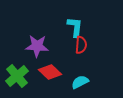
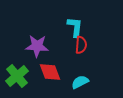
red diamond: rotated 25 degrees clockwise
